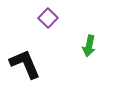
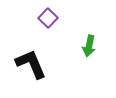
black L-shape: moved 6 px right
